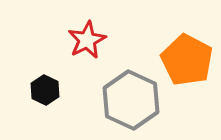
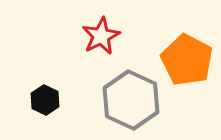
red star: moved 14 px right, 4 px up
black hexagon: moved 10 px down
